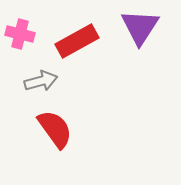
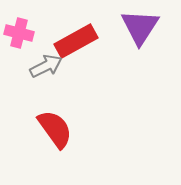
pink cross: moved 1 px left, 1 px up
red rectangle: moved 1 px left
gray arrow: moved 5 px right, 15 px up; rotated 12 degrees counterclockwise
